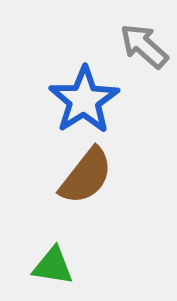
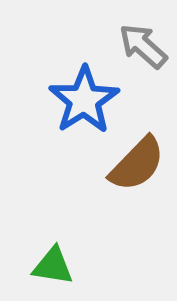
gray arrow: moved 1 px left
brown semicircle: moved 51 px right, 12 px up; rotated 6 degrees clockwise
